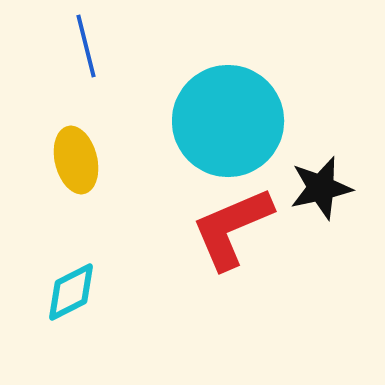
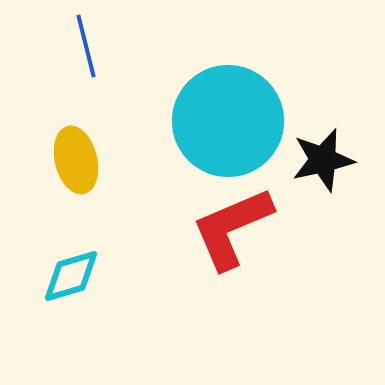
black star: moved 2 px right, 28 px up
cyan diamond: moved 16 px up; rotated 10 degrees clockwise
